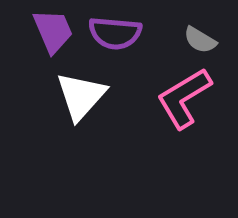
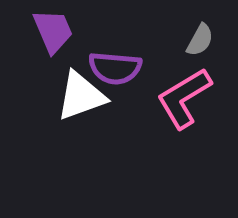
purple semicircle: moved 35 px down
gray semicircle: rotated 92 degrees counterclockwise
white triangle: rotated 28 degrees clockwise
